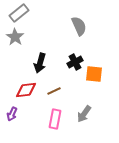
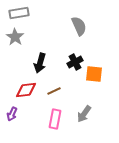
gray rectangle: rotated 30 degrees clockwise
